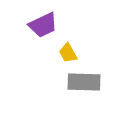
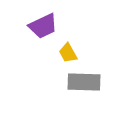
purple trapezoid: moved 1 px down
